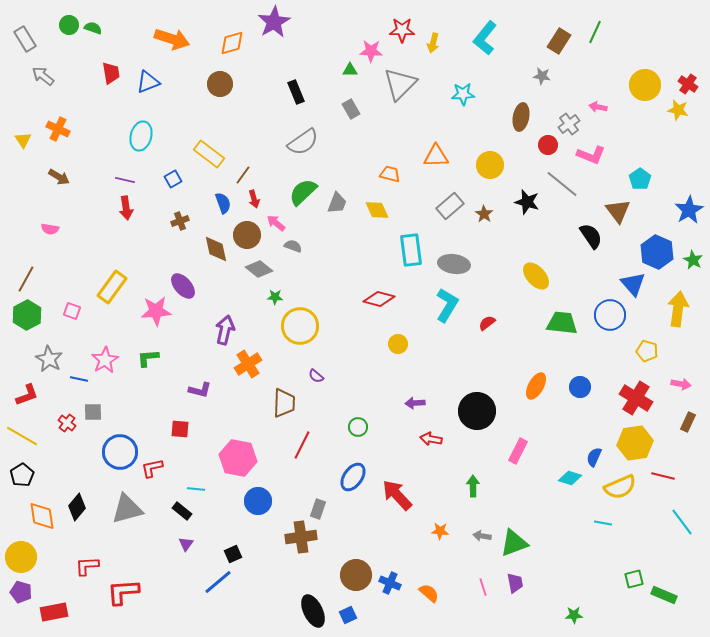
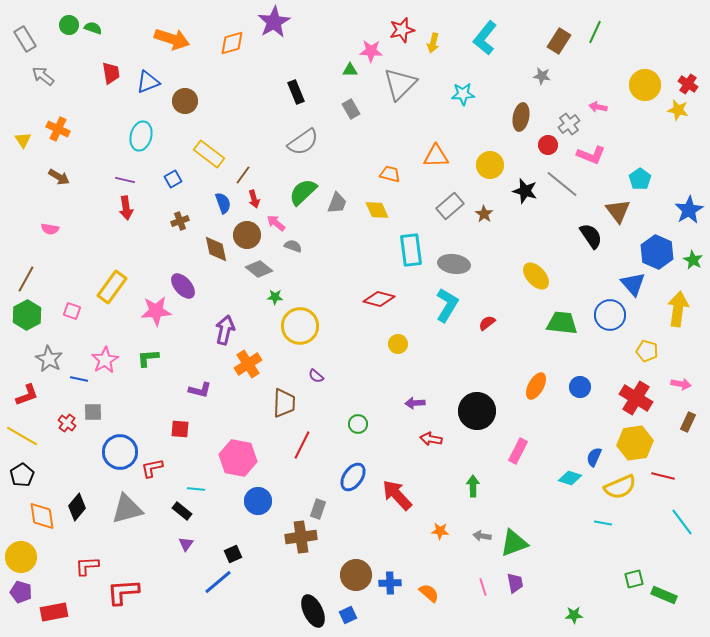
red star at (402, 30): rotated 15 degrees counterclockwise
brown circle at (220, 84): moved 35 px left, 17 px down
black star at (527, 202): moved 2 px left, 11 px up
green circle at (358, 427): moved 3 px up
blue cross at (390, 583): rotated 25 degrees counterclockwise
